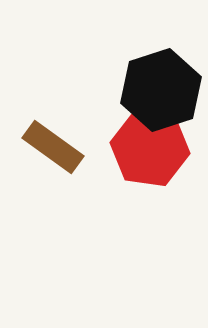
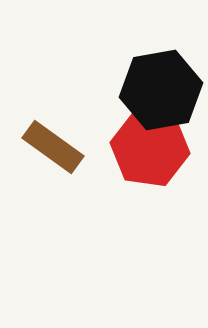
black hexagon: rotated 8 degrees clockwise
